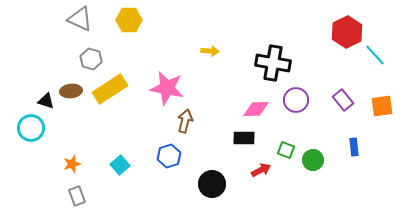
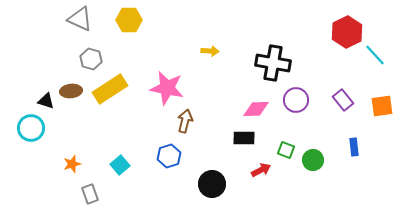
gray rectangle: moved 13 px right, 2 px up
